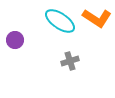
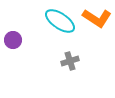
purple circle: moved 2 px left
